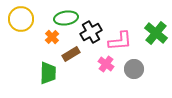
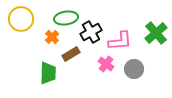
green cross: rotated 10 degrees clockwise
